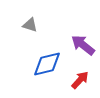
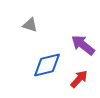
blue diamond: moved 1 px down
red arrow: moved 1 px left, 1 px up
